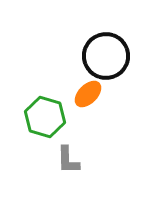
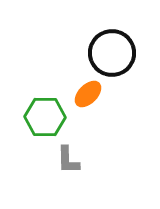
black circle: moved 6 px right, 3 px up
green hexagon: rotated 15 degrees counterclockwise
